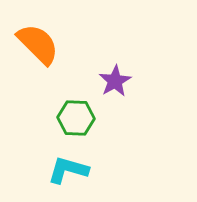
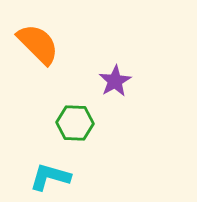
green hexagon: moved 1 px left, 5 px down
cyan L-shape: moved 18 px left, 7 px down
